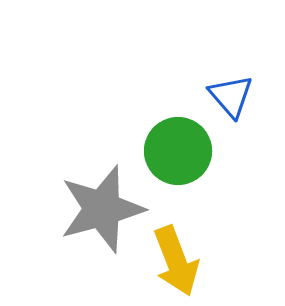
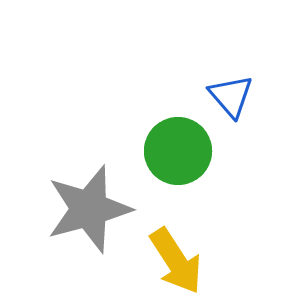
gray star: moved 13 px left
yellow arrow: rotated 12 degrees counterclockwise
